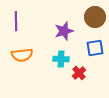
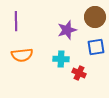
purple star: moved 3 px right, 1 px up
blue square: moved 1 px right, 1 px up
red cross: rotated 24 degrees counterclockwise
